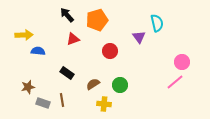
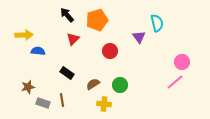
red triangle: rotated 24 degrees counterclockwise
